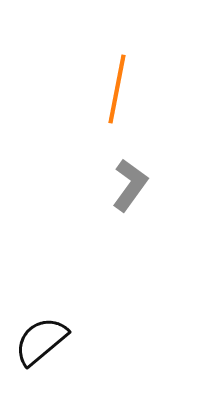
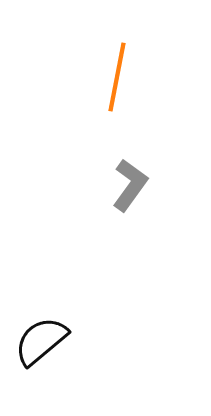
orange line: moved 12 px up
